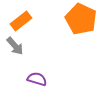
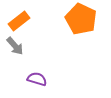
orange rectangle: moved 2 px left
